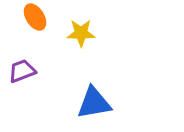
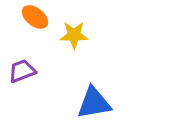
orange ellipse: rotated 20 degrees counterclockwise
yellow star: moved 7 px left, 2 px down
